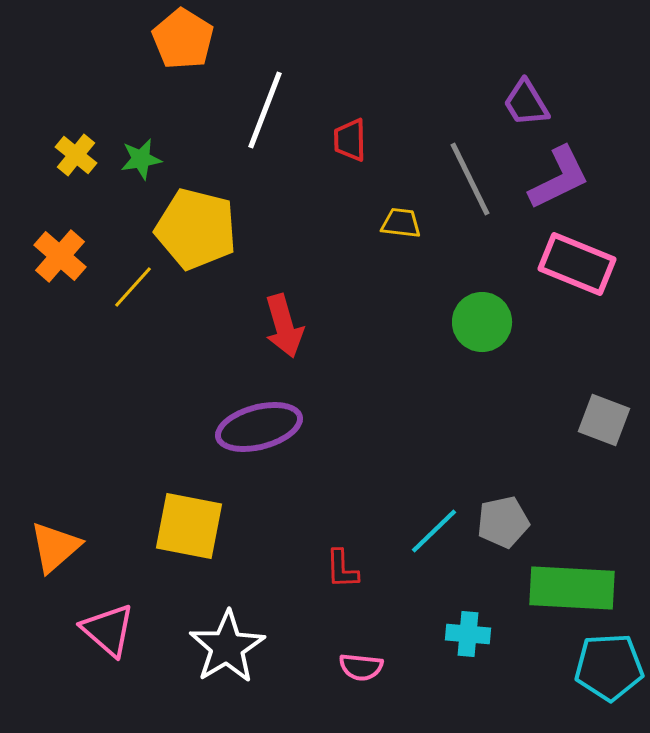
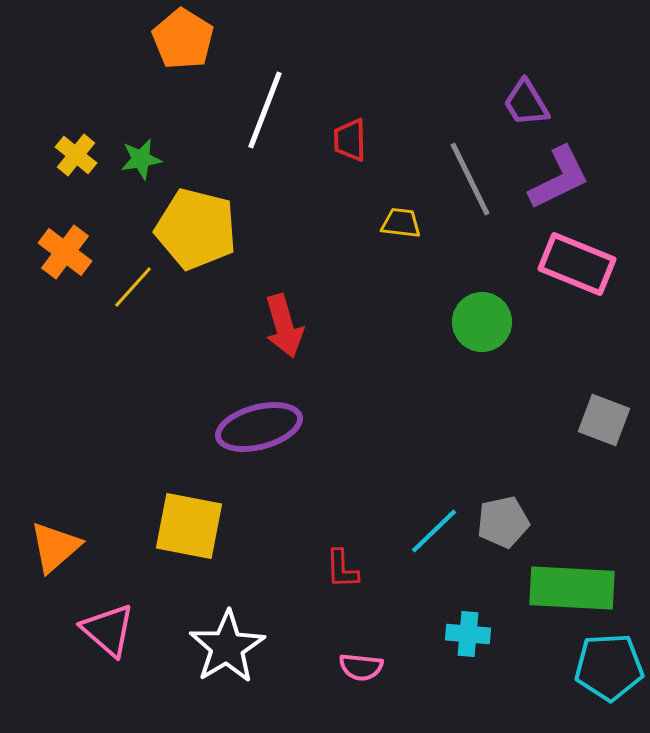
orange cross: moved 5 px right, 4 px up; rotated 4 degrees counterclockwise
